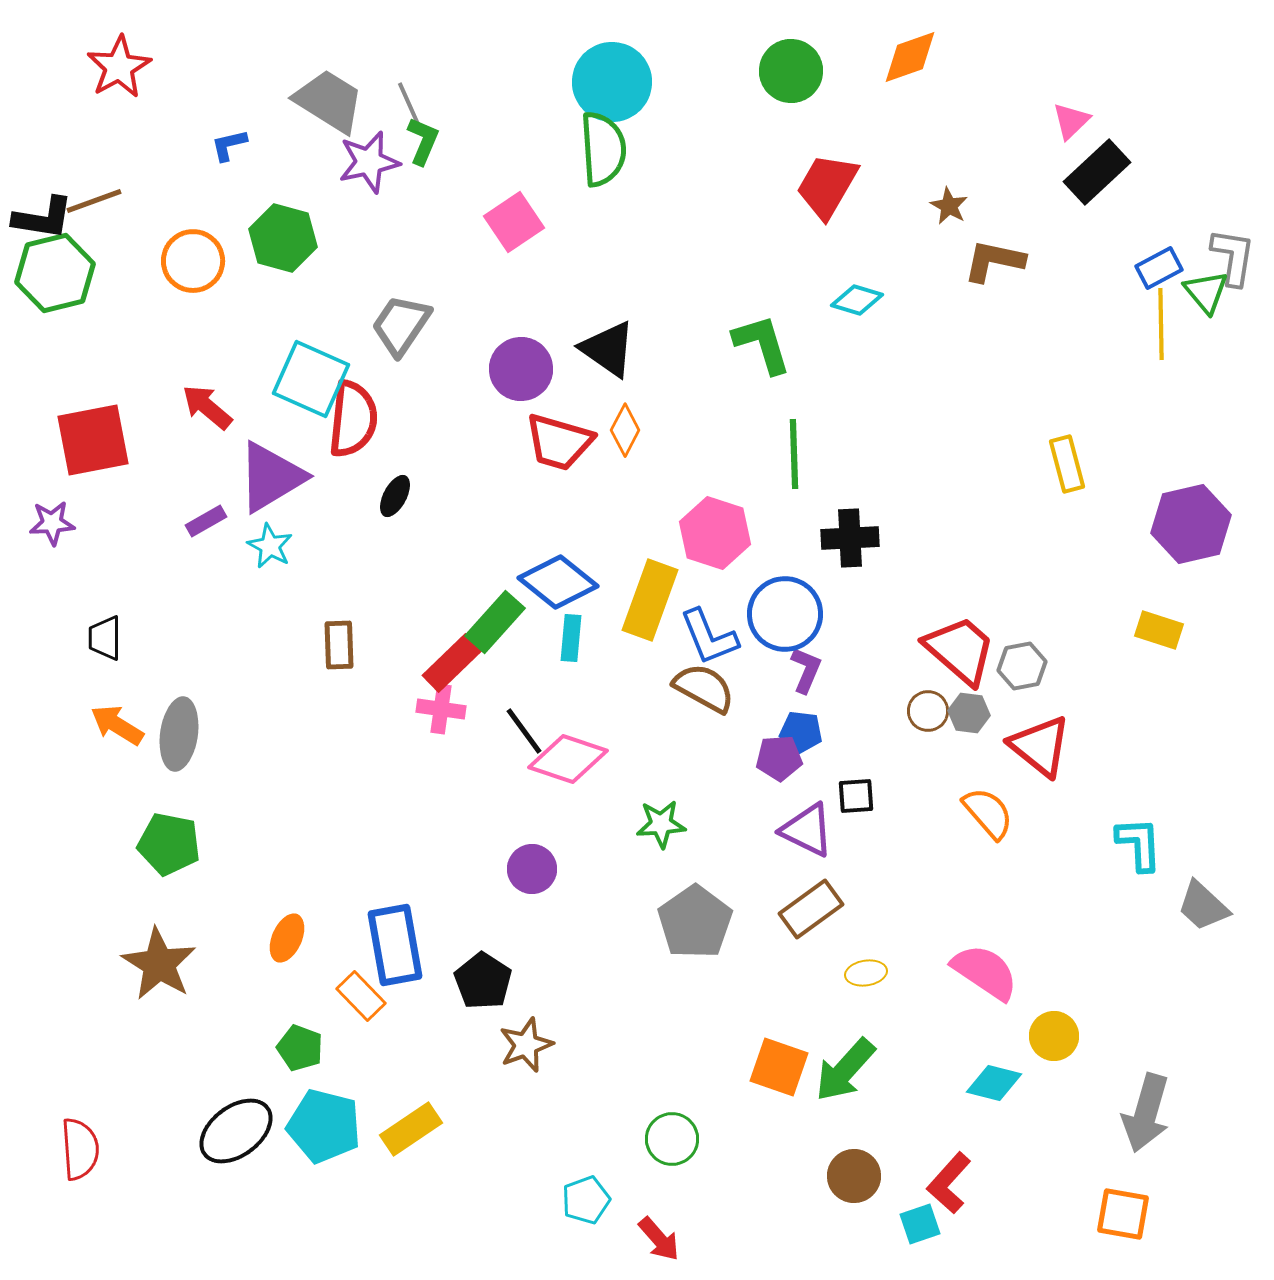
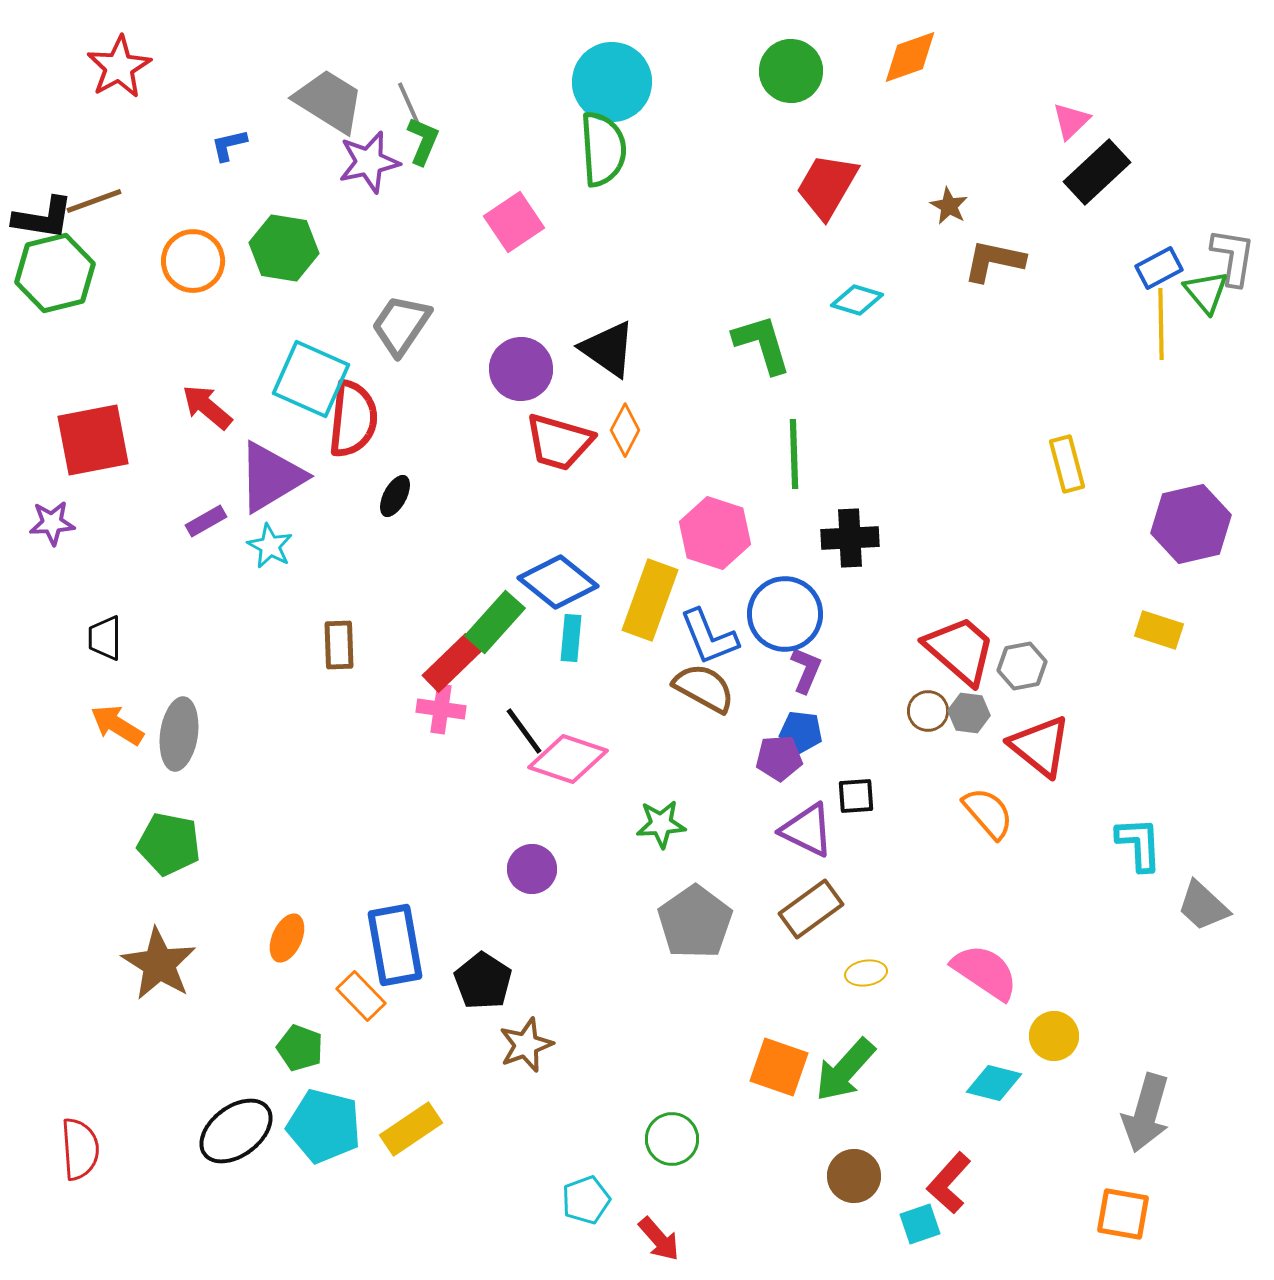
green hexagon at (283, 238): moved 1 px right, 10 px down; rotated 6 degrees counterclockwise
